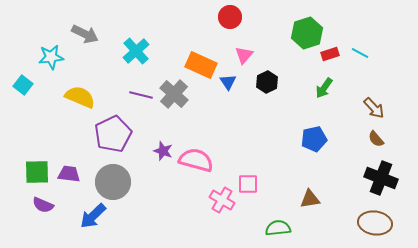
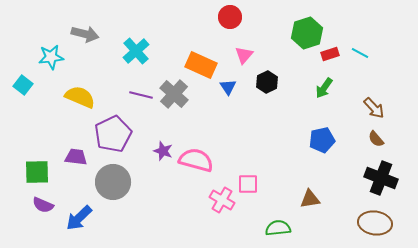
gray arrow: rotated 12 degrees counterclockwise
blue triangle: moved 5 px down
blue pentagon: moved 8 px right, 1 px down
purple trapezoid: moved 7 px right, 17 px up
blue arrow: moved 14 px left, 2 px down
